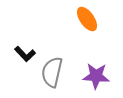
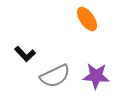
gray semicircle: moved 3 px right, 4 px down; rotated 128 degrees counterclockwise
